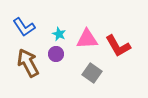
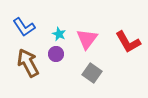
pink triangle: rotated 50 degrees counterclockwise
red L-shape: moved 10 px right, 4 px up
